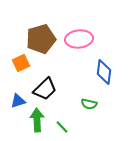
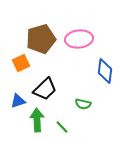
blue diamond: moved 1 px right, 1 px up
green semicircle: moved 6 px left
